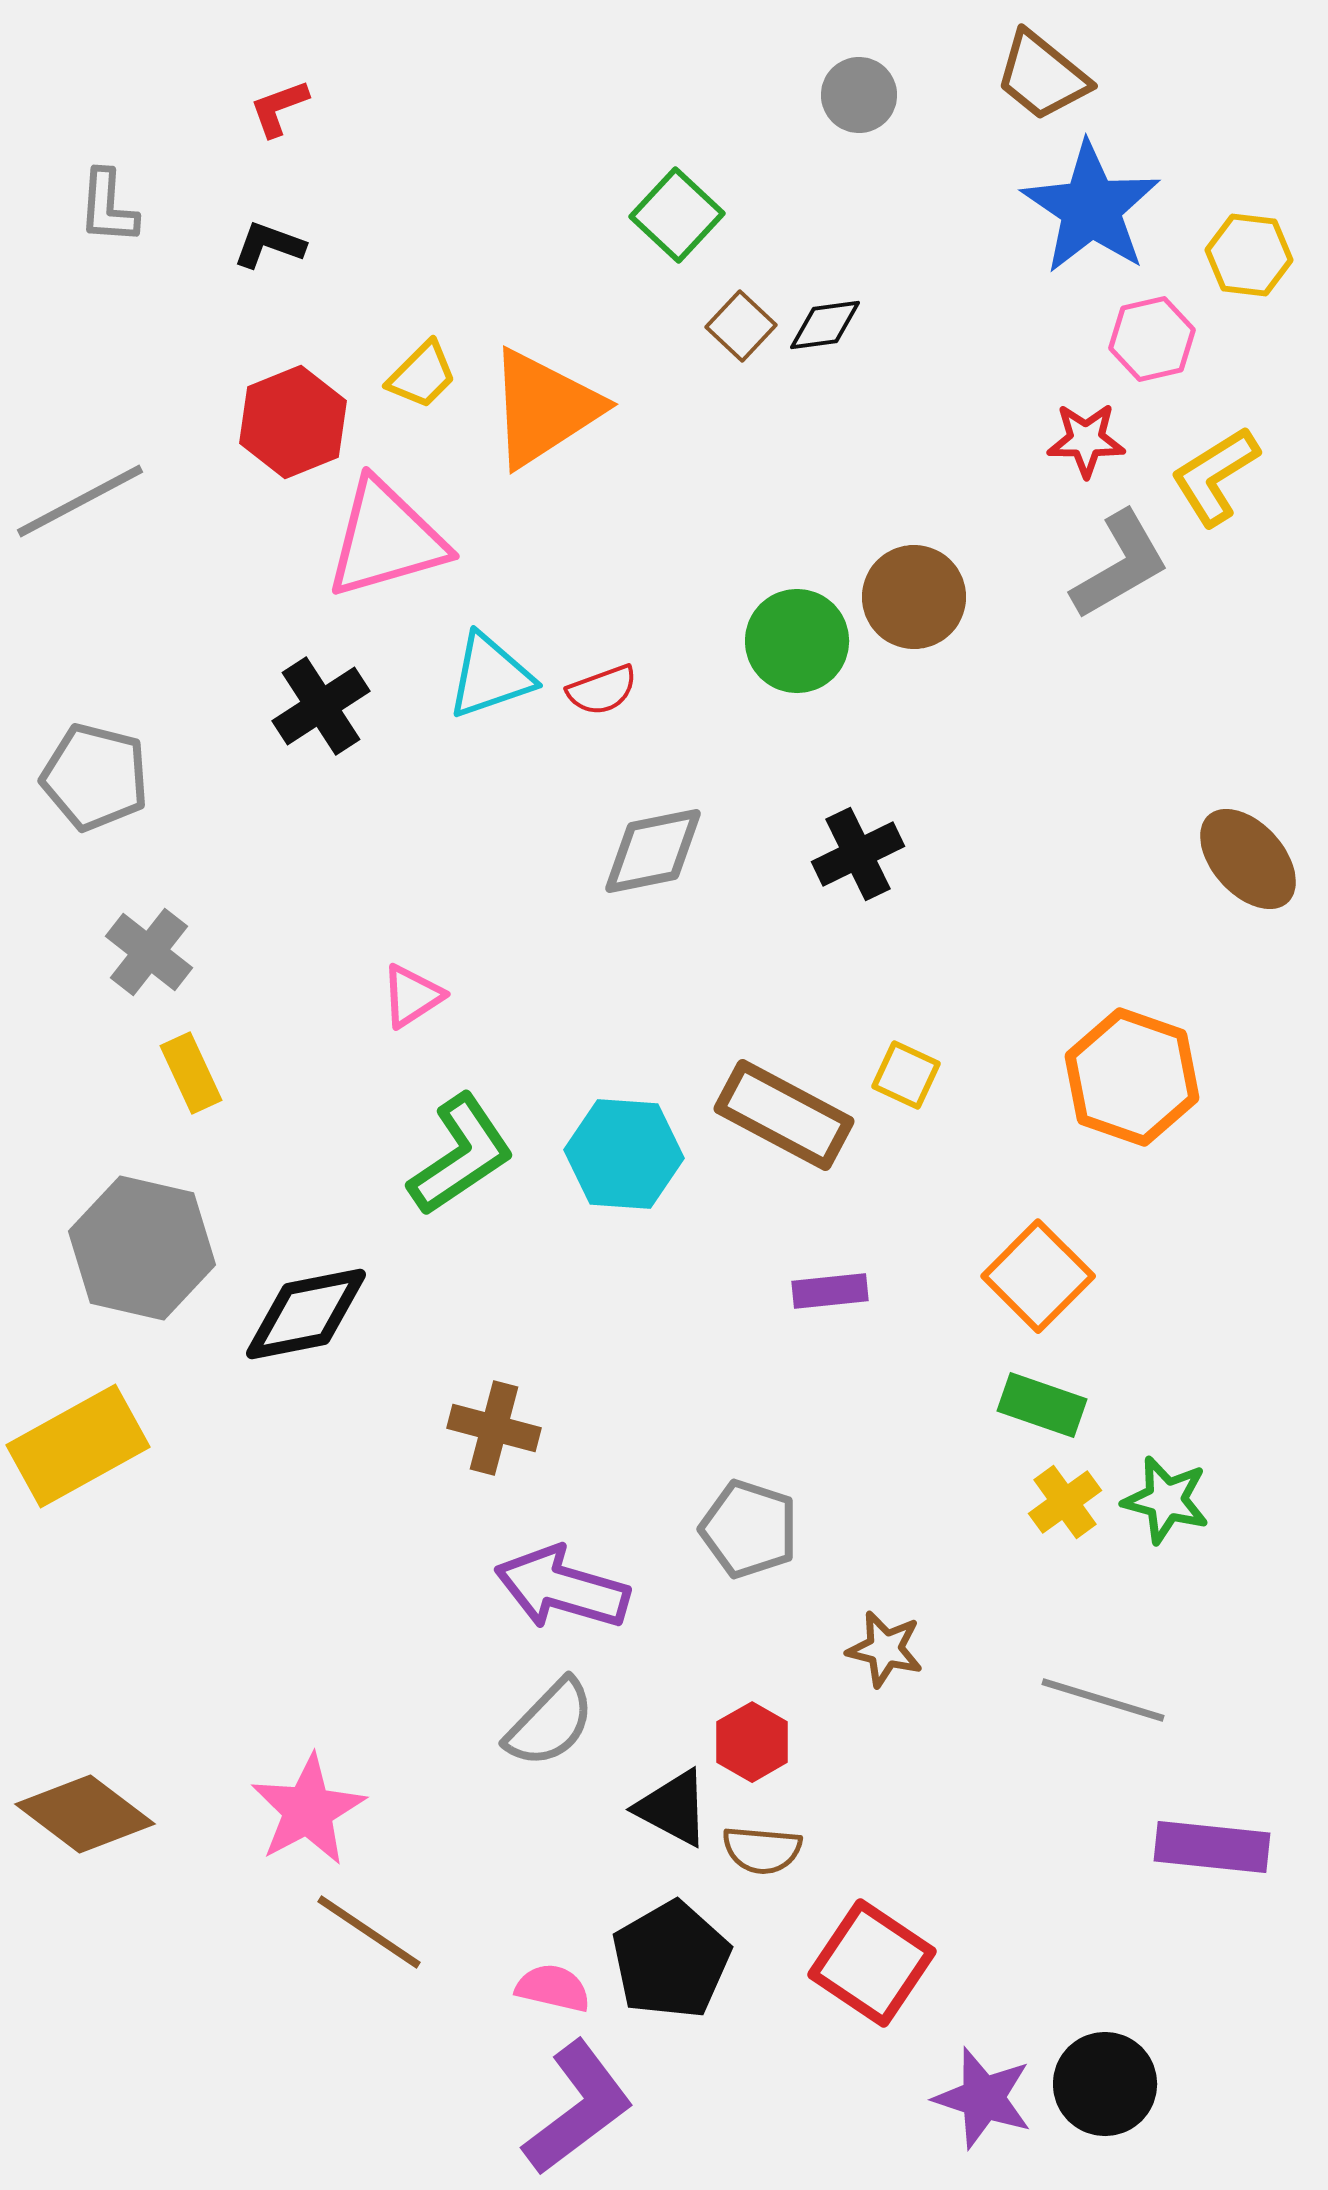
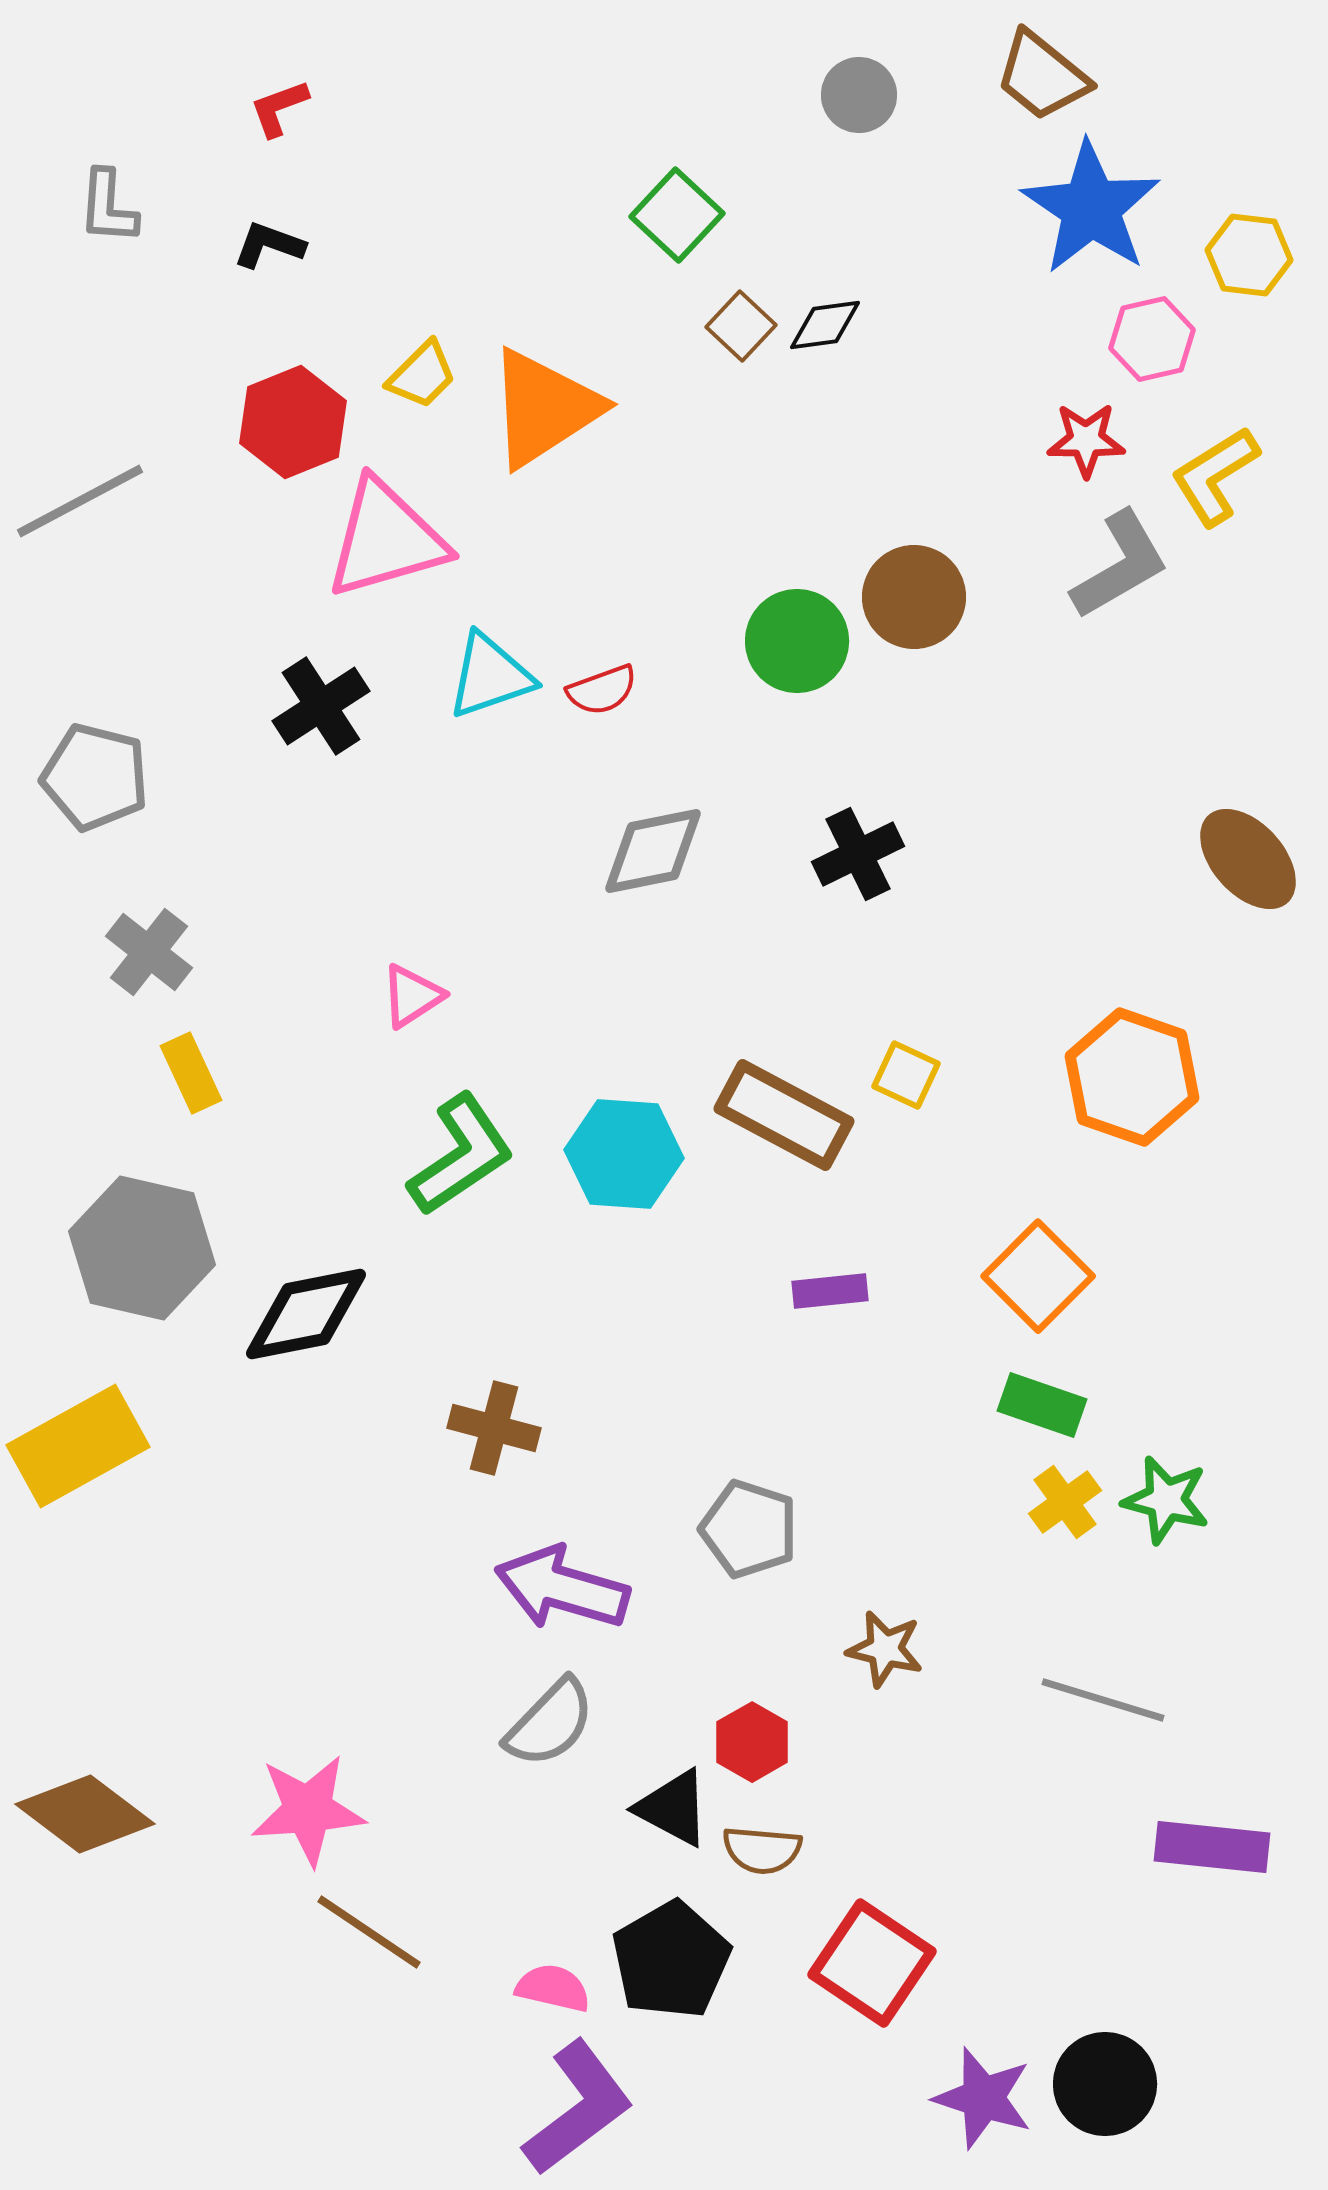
pink star at (308, 1810): rotated 24 degrees clockwise
